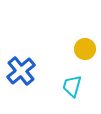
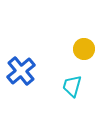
yellow circle: moved 1 px left
